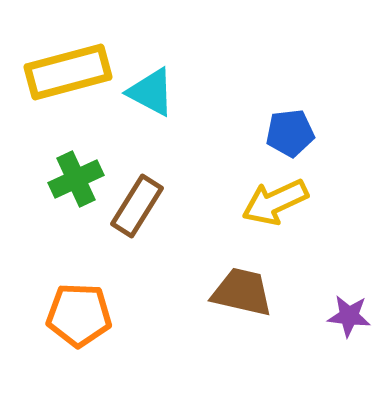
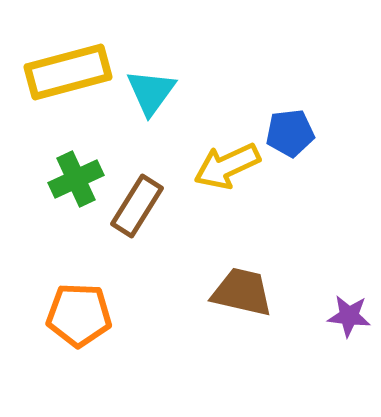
cyan triangle: rotated 38 degrees clockwise
yellow arrow: moved 48 px left, 36 px up
